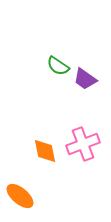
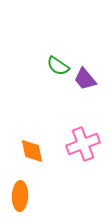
purple trapezoid: rotated 15 degrees clockwise
orange diamond: moved 13 px left
orange ellipse: rotated 52 degrees clockwise
